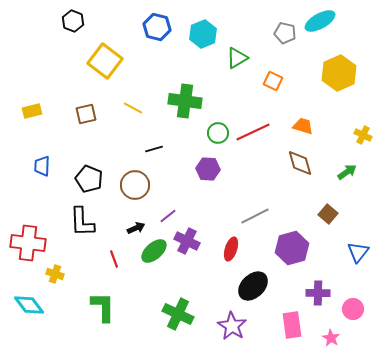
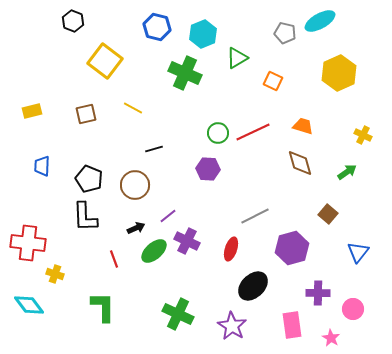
green cross at (185, 101): moved 28 px up; rotated 16 degrees clockwise
black L-shape at (82, 222): moved 3 px right, 5 px up
